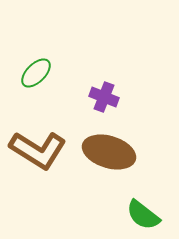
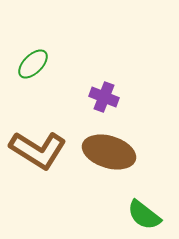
green ellipse: moved 3 px left, 9 px up
green semicircle: moved 1 px right
